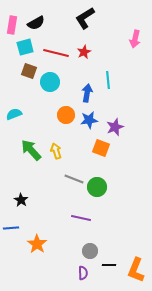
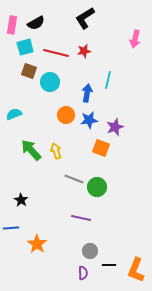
red star: moved 1 px up; rotated 16 degrees clockwise
cyan line: rotated 18 degrees clockwise
